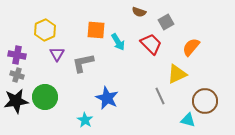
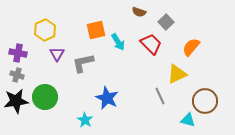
gray square: rotated 14 degrees counterclockwise
orange square: rotated 18 degrees counterclockwise
purple cross: moved 1 px right, 2 px up
